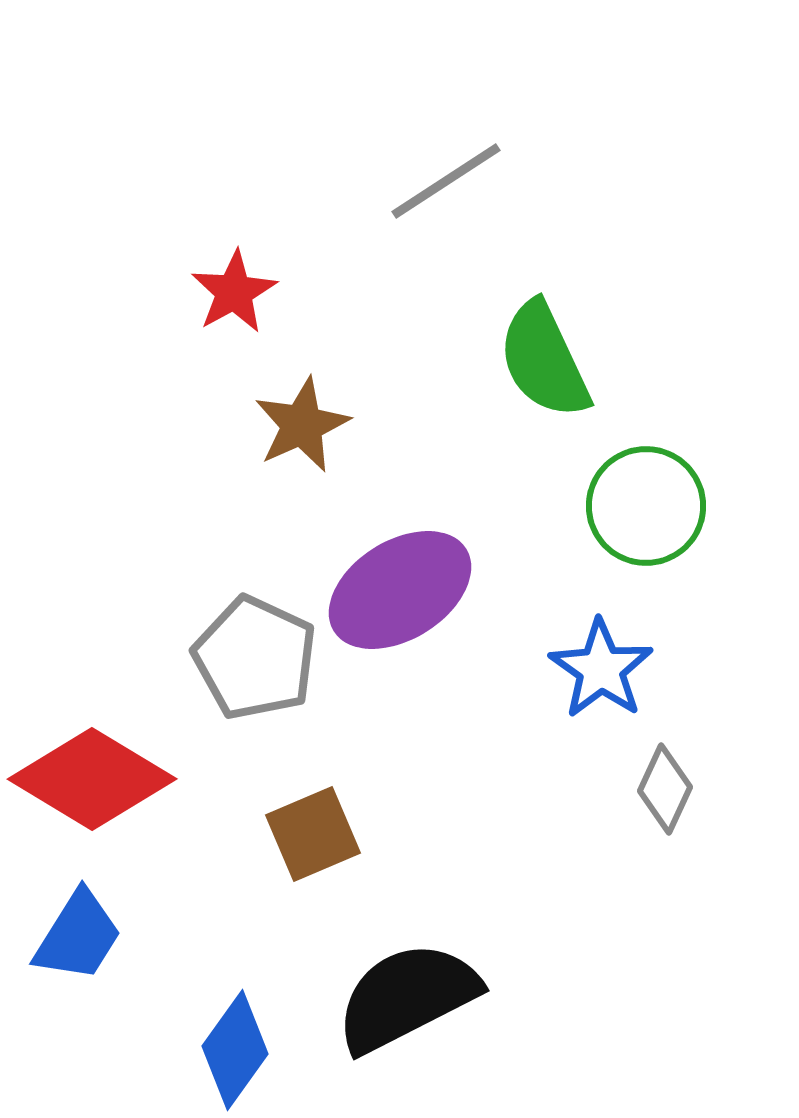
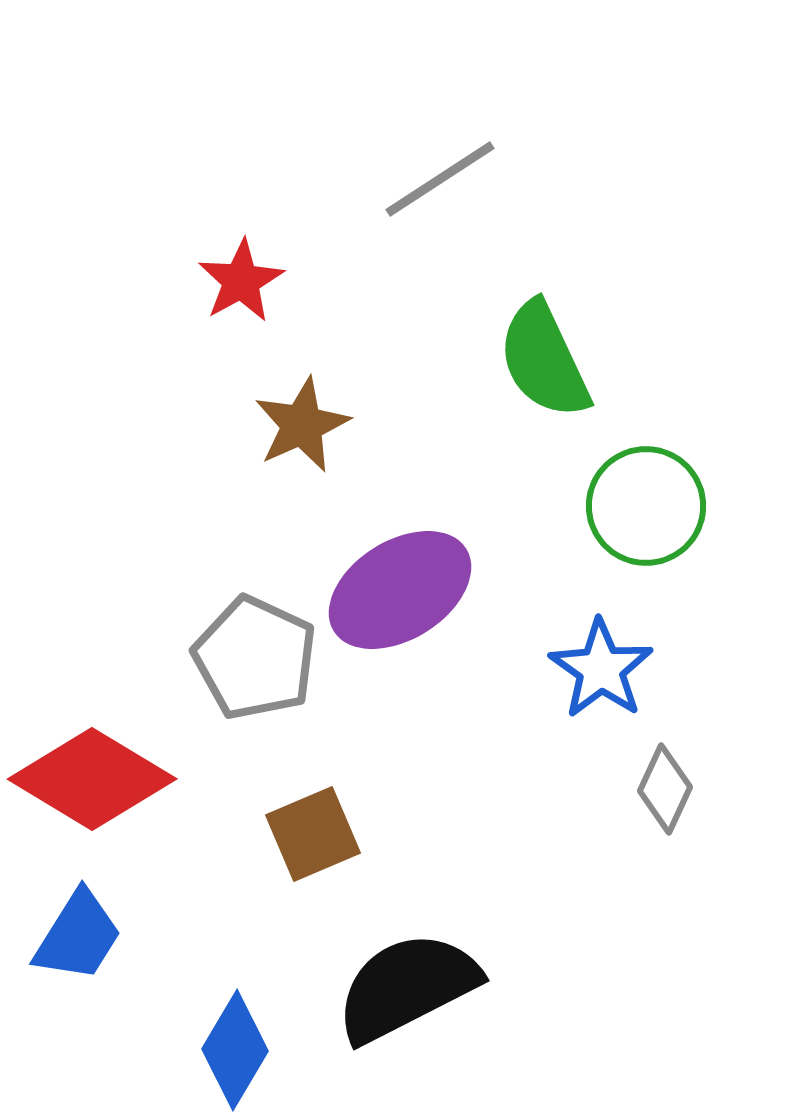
gray line: moved 6 px left, 2 px up
red star: moved 7 px right, 11 px up
black semicircle: moved 10 px up
blue diamond: rotated 5 degrees counterclockwise
